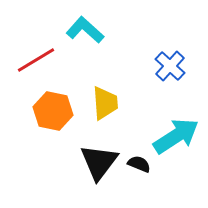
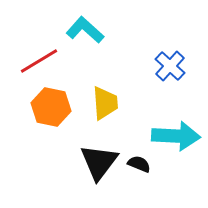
red line: moved 3 px right, 1 px down
orange hexagon: moved 2 px left, 4 px up
cyan arrow: rotated 36 degrees clockwise
